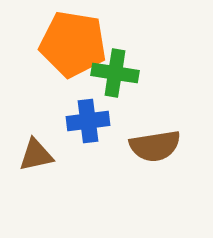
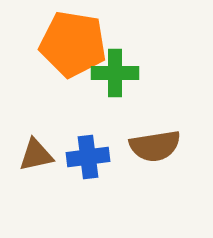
green cross: rotated 9 degrees counterclockwise
blue cross: moved 36 px down
